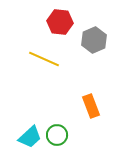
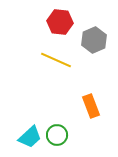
yellow line: moved 12 px right, 1 px down
